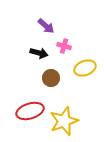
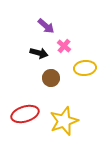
pink cross: rotated 24 degrees clockwise
yellow ellipse: rotated 15 degrees clockwise
red ellipse: moved 5 px left, 3 px down
